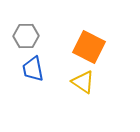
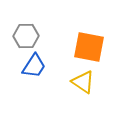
orange square: rotated 16 degrees counterclockwise
blue trapezoid: moved 1 px right, 3 px up; rotated 136 degrees counterclockwise
